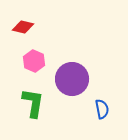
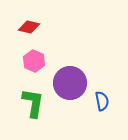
red diamond: moved 6 px right
purple circle: moved 2 px left, 4 px down
blue semicircle: moved 8 px up
